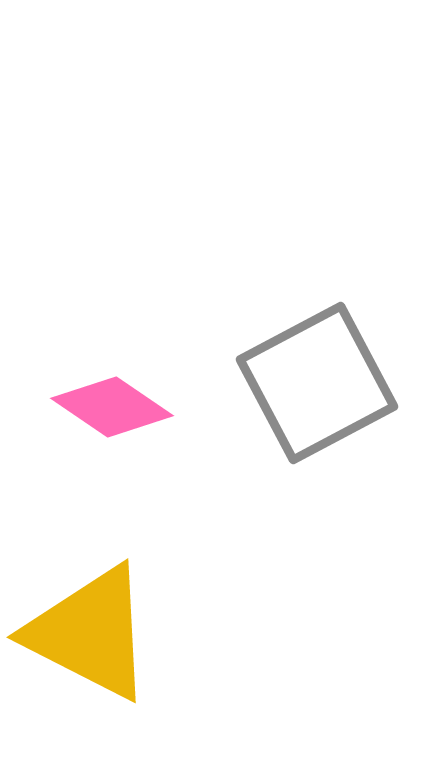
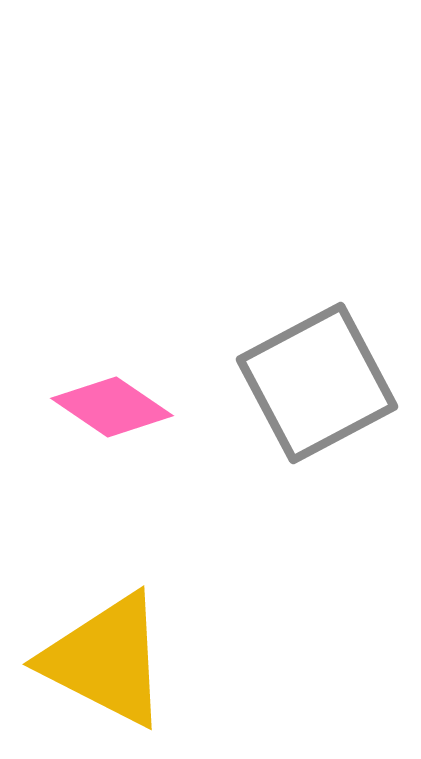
yellow triangle: moved 16 px right, 27 px down
